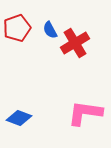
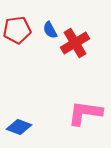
red pentagon: moved 2 px down; rotated 12 degrees clockwise
blue diamond: moved 9 px down
